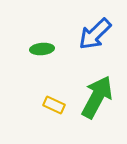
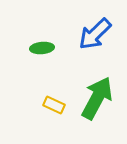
green ellipse: moved 1 px up
green arrow: moved 1 px down
